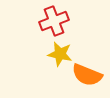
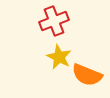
yellow star: moved 1 px left, 3 px down; rotated 15 degrees clockwise
